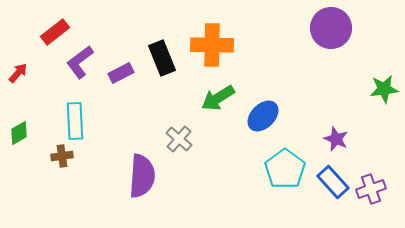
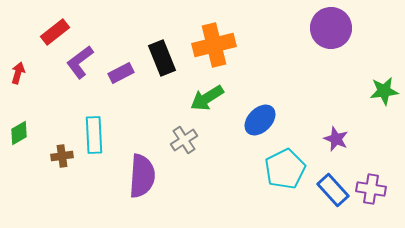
orange cross: moved 2 px right; rotated 15 degrees counterclockwise
red arrow: rotated 25 degrees counterclockwise
green star: moved 2 px down
green arrow: moved 11 px left
blue ellipse: moved 3 px left, 4 px down
cyan rectangle: moved 19 px right, 14 px down
gray cross: moved 5 px right, 1 px down; rotated 16 degrees clockwise
cyan pentagon: rotated 9 degrees clockwise
blue rectangle: moved 8 px down
purple cross: rotated 28 degrees clockwise
